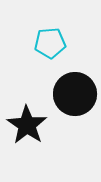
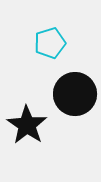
cyan pentagon: rotated 12 degrees counterclockwise
